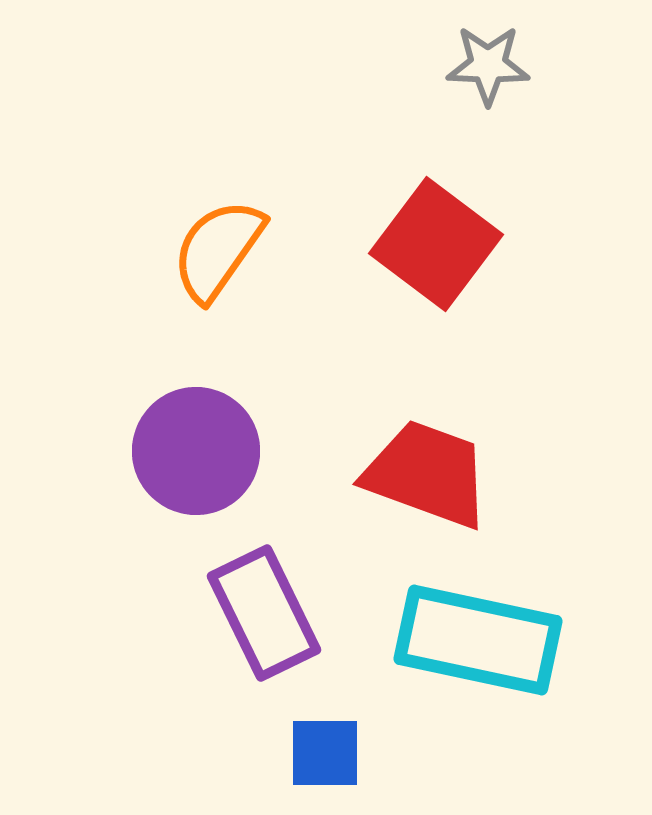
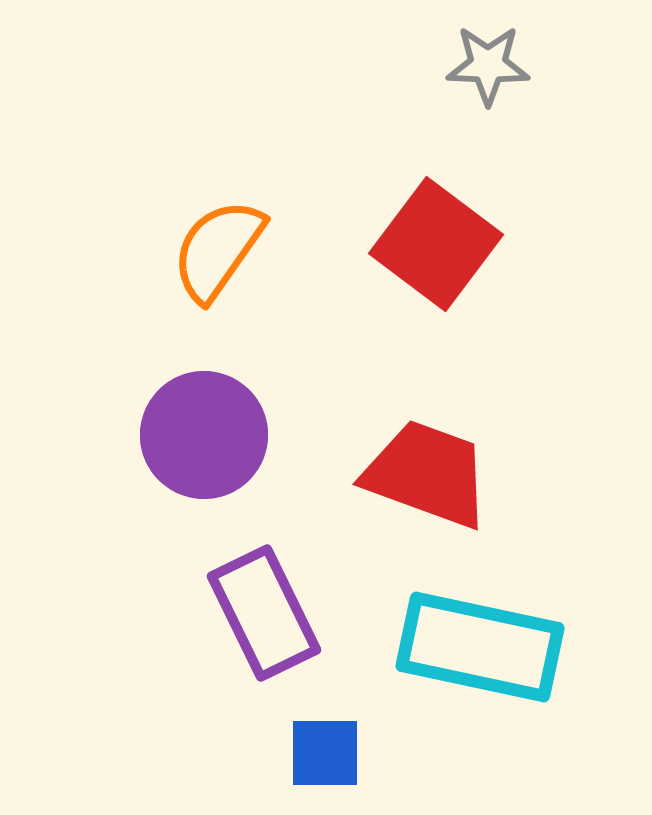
purple circle: moved 8 px right, 16 px up
cyan rectangle: moved 2 px right, 7 px down
